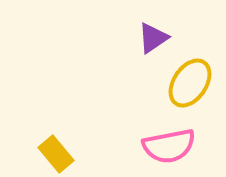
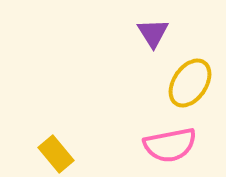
purple triangle: moved 5 px up; rotated 28 degrees counterclockwise
pink semicircle: moved 1 px right, 1 px up
